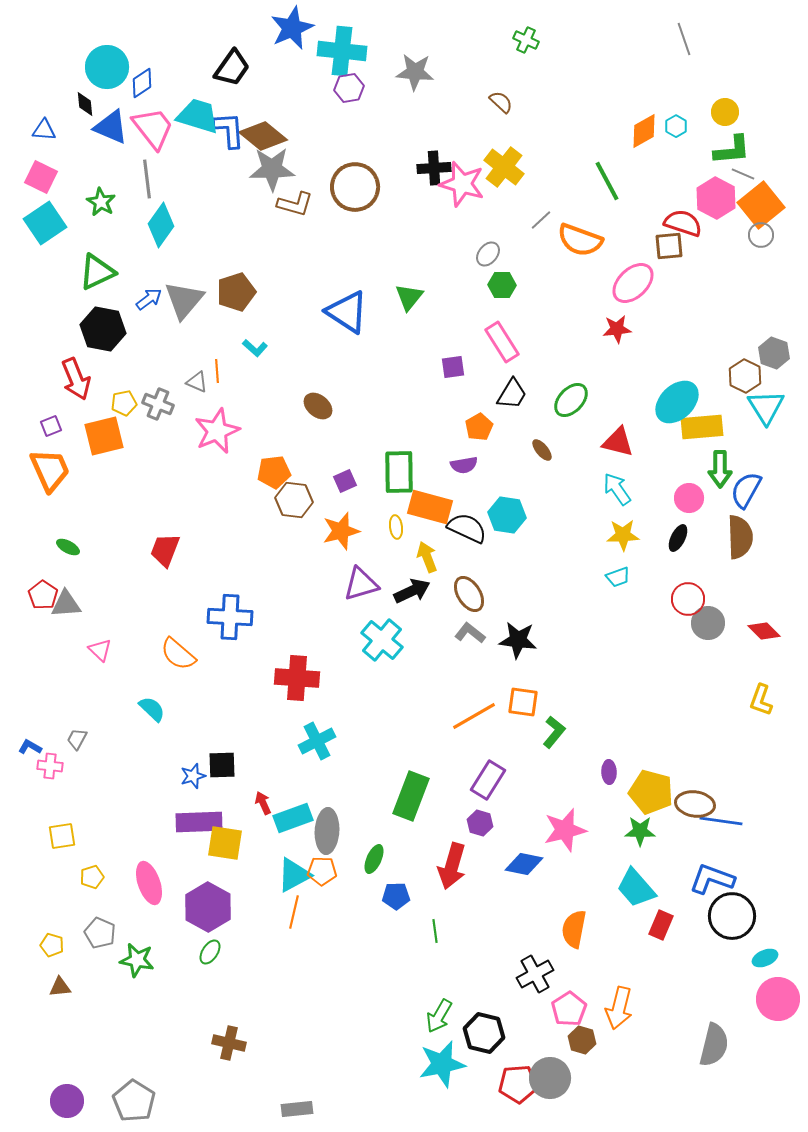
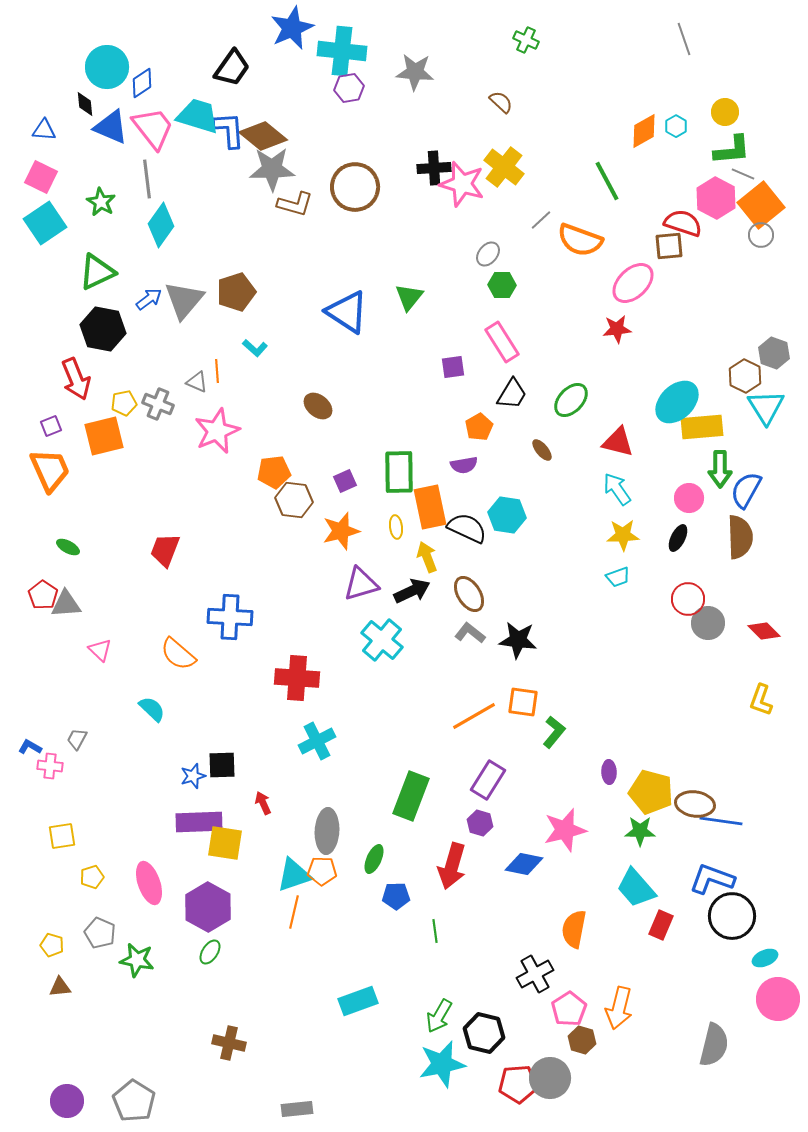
orange rectangle at (430, 507): rotated 63 degrees clockwise
cyan rectangle at (293, 818): moved 65 px right, 183 px down
cyan triangle at (294, 875): rotated 9 degrees clockwise
